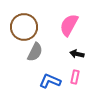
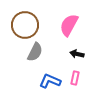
brown circle: moved 1 px right, 2 px up
pink rectangle: moved 1 px down
